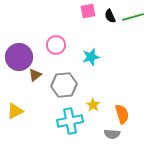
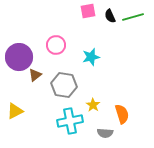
gray hexagon: rotated 15 degrees clockwise
gray semicircle: moved 7 px left, 1 px up
